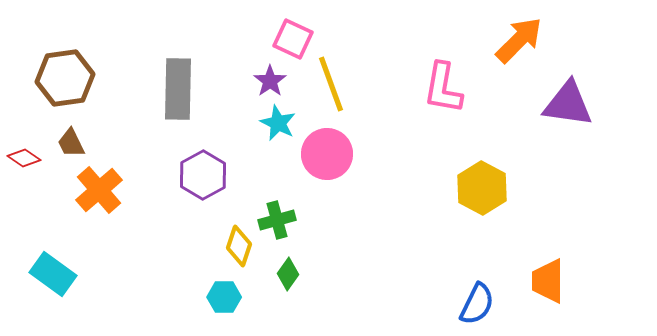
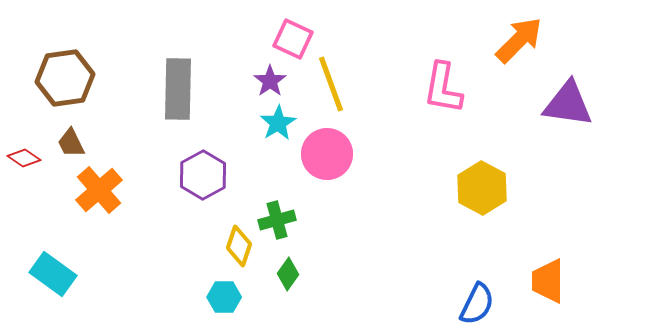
cyan star: rotated 15 degrees clockwise
